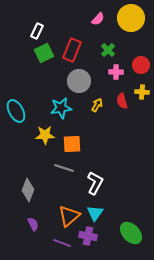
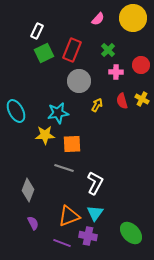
yellow circle: moved 2 px right
yellow cross: moved 7 px down; rotated 24 degrees clockwise
cyan star: moved 3 px left, 5 px down
orange triangle: rotated 20 degrees clockwise
purple semicircle: moved 1 px up
